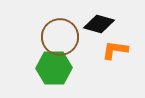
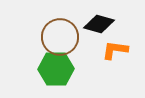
green hexagon: moved 2 px right, 1 px down
